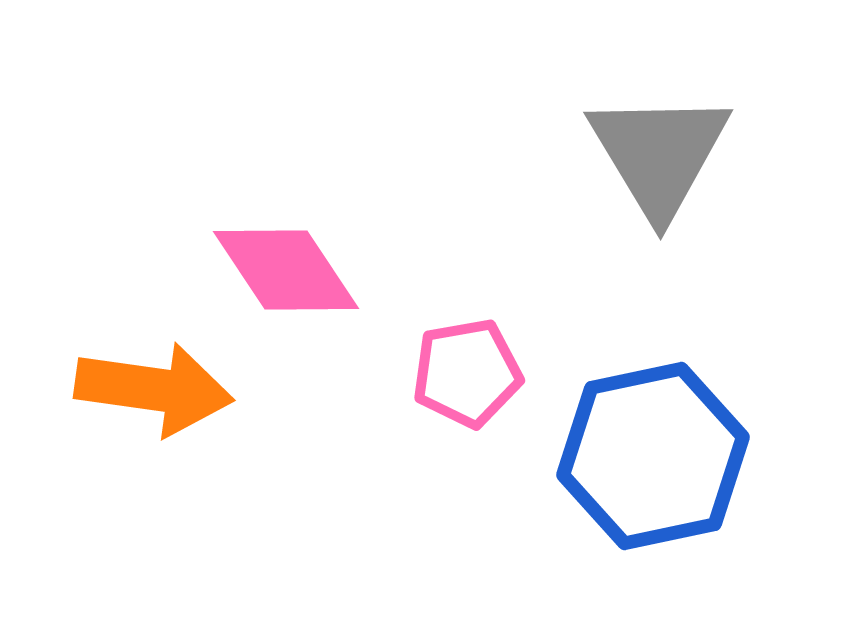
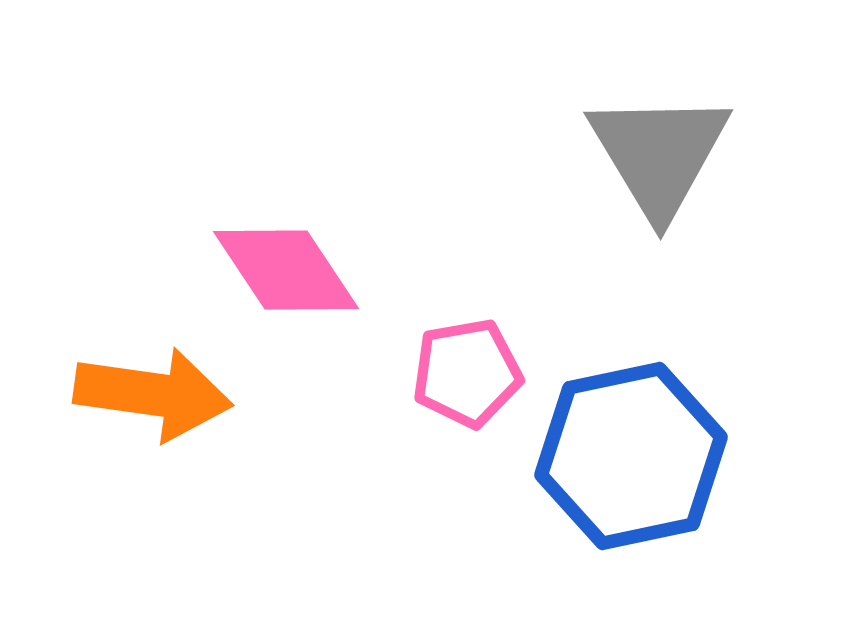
orange arrow: moved 1 px left, 5 px down
blue hexagon: moved 22 px left
